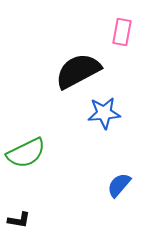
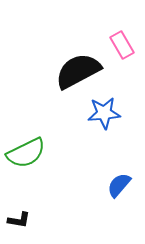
pink rectangle: moved 13 px down; rotated 40 degrees counterclockwise
